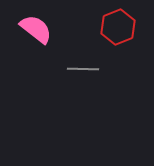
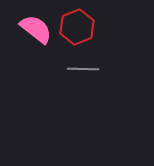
red hexagon: moved 41 px left
